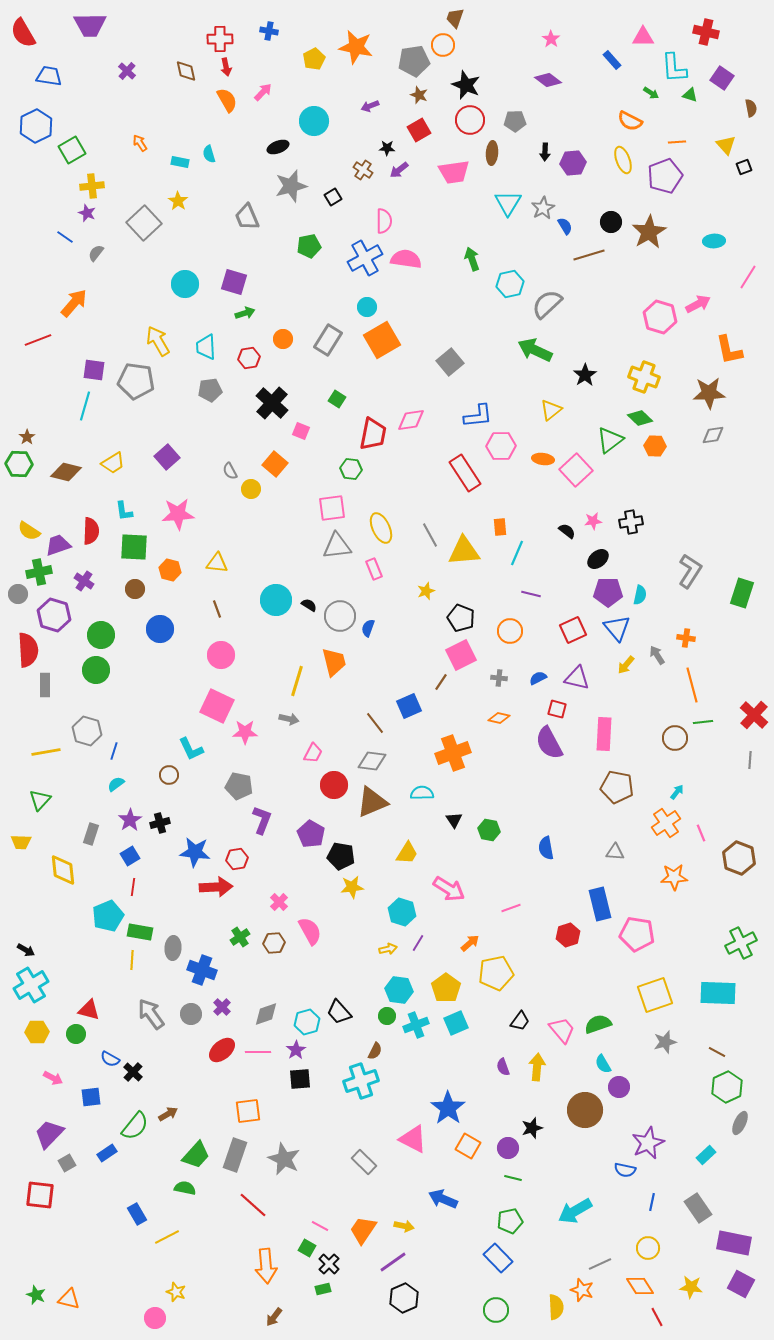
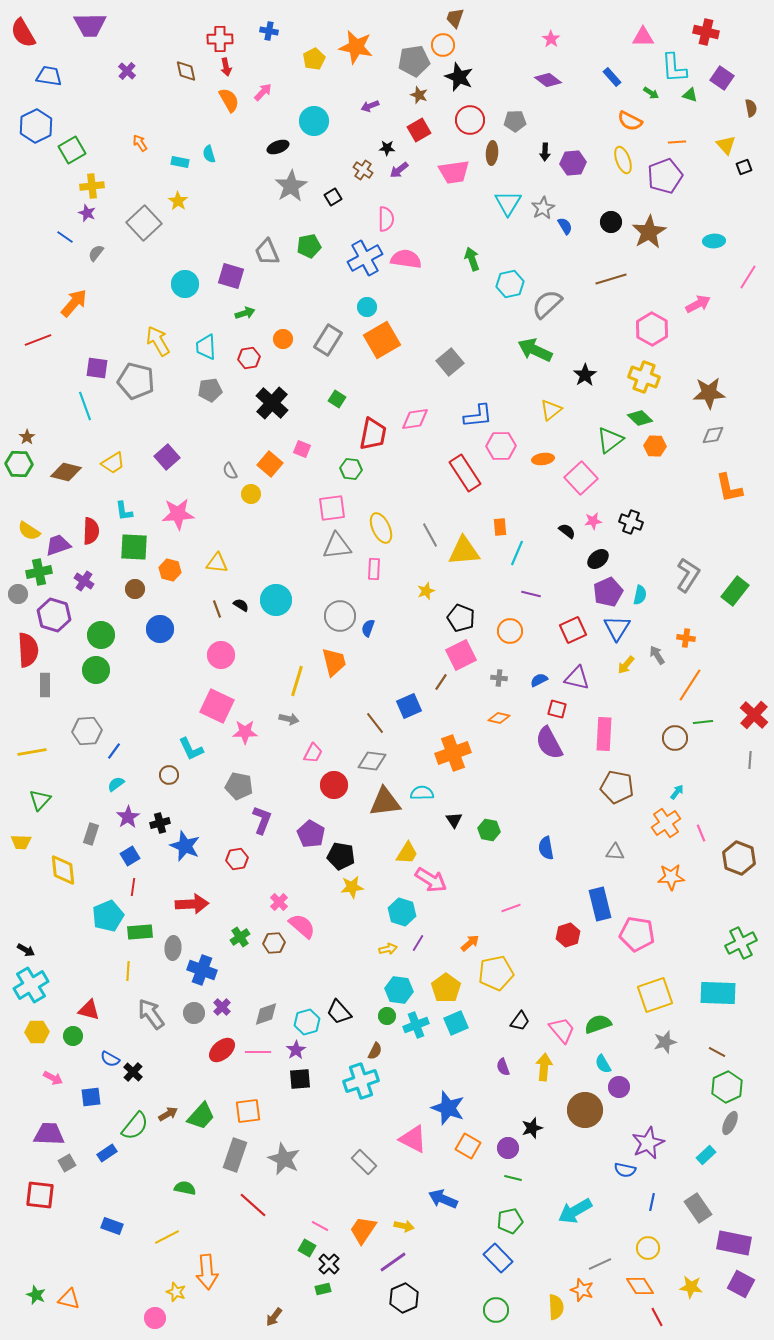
blue rectangle at (612, 60): moved 17 px down
black star at (466, 85): moved 7 px left, 8 px up
orange semicircle at (227, 100): moved 2 px right
gray star at (291, 186): rotated 16 degrees counterclockwise
gray trapezoid at (247, 217): moved 20 px right, 35 px down
pink semicircle at (384, 221): moved 2 px right, 2 px up
brown line at (589, 255): moved 22 px right, 24 px down
purple square at (234, 282): moved 3 px left, 6 px up
pink hexagon at (660, 317): moved 8 px left, 12 px down; rotated 12 degrees clockwise
orange L-shape at (729, 350): moved 138 px down
purple square at (94, 370): moved 3 px right, 2 px up
gray pentagon at (136, 381): rotated 6 degrees clockwise
cyan line at (85, 406): rotated 36 degrees counterclockwise
pink diamond at (411, 420): moved 4 px right, 1 px up
pink square at (301, 431): moved 1 px right, 18 px down
orange ellipse at (543, 459): rotated 15 degrees counterclockwise
orange square at (275, 464): moved 5 px left
pink square at (576, 470): moved 5 px right, 8 px down
yellow circle at (251, 489): moved 5 px down
black cross at (631, 522): rotated 30 degrees clockwise
pink rectangle at (374, 569): rotated 25 degrees clockwise
gray L-shape at (690, 571): moved 2 px left, 4 px down
purple pentagon at (608, 592): rotated 24 degrees counterclockwise
green rectangle at (742, 593): moved 7 px left, 2 px up; rotated 20 degrees clockwise
black semicircle at (309, 605): moved 68 px left
blue triangle at (617, 628): rotated 12 degrees clockwise
blue semicircle at (538, 678): moved 1 px right, 2 px down
orange line at (692, 685): moved 2 px left; rotated 48 degrees clockwise
gray hexagon at (87, 731): rotated 20 degrees counterclockwise
blue line at (114, 751): rotated 18 degrees clockwise
yellow line at (46, 752): moved 14 px left
brown triangle at (372, 802): moved 13 px right; rotated 16 degrees clockwise
purple star at (130, 820): moved 2 px left, 3 px up
blue star at (195, 852): moved 10 px left, 6 px up; rotated 16 degrees clockwise
orange star at (674, 877): moved 3 px left
red arrow at (216, 887): moved 24 px left, 17 px down
pink arrow at (449, 889): moved 18 px left, 9 px up
pink semicircle at (310, 931): moved 8 px left, 5 px up; rotated 20 degrees counterclockwise
green rectangle at (140, 932): rotated 15 degrees counterclockwise
yellow line at (132, 960): moved 4 px left, 11 px down
gray circle at (191, 1014): moved 3 px right, 1 px up
green circle at (76, 1034): moved 3 px left, 2 px down
yellow arrow at (537, 1067): moved 7 px right
blue star at (448, 1108): rotated 16 degrees counterclockwise
gray ellipse at (740, 1123): moved 10 px left
purple trapezoid at (49, 1134): rotated 48 degrees clockwise
green trapezoid at (196, 1155): moved 5 px right, 39 px up
blue rectangle at (137, 1214): moved 25 px left, 12 px down; rotated 40 degrees counterclockwise
orange arrow at (266, 1266): moved 59 px left, 6 px down
